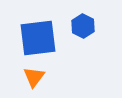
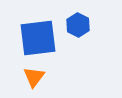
blue hexagon: moved 5 px left, 1 px up
